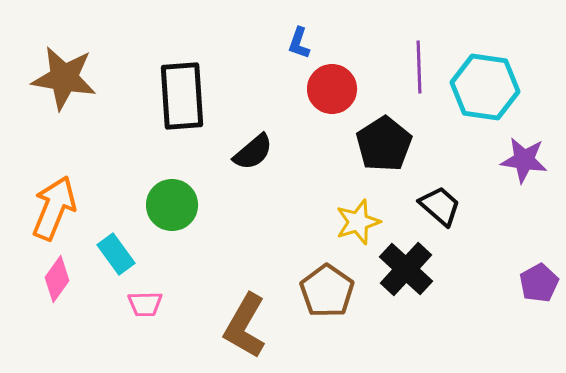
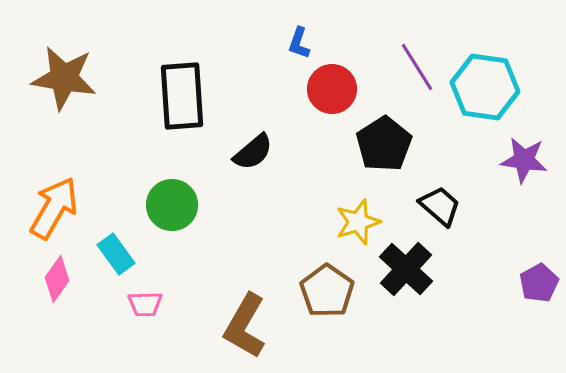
purple line: moved 2 px left; rotated 30 degrees counterclockwise
orange arrow: rotated 8 degrees clockwise
